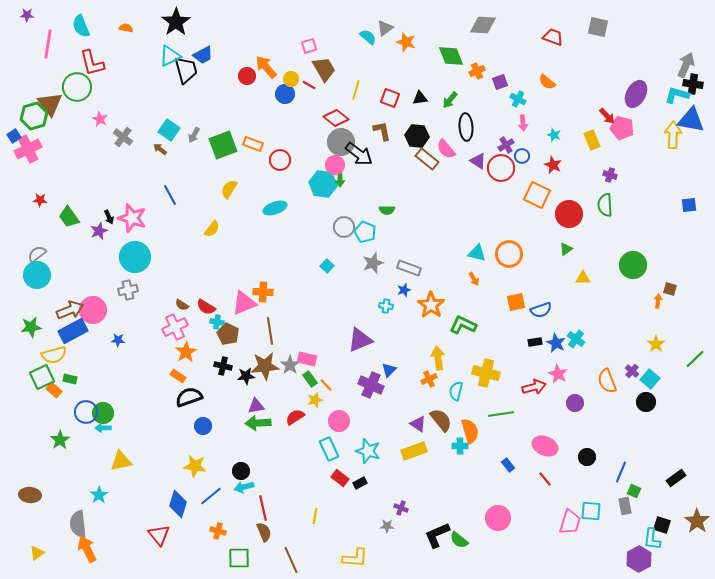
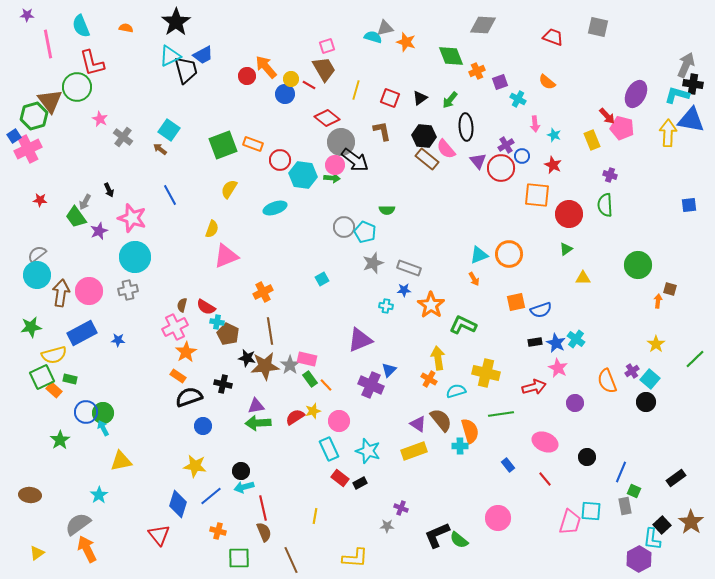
gray triangle at (385, 28): rotated 24 degrees clockwise
cyan semicircle at (368, 37): moved 5 px right; rotated 24 degrees counterclockwise
pink line at (48, 44): rotated 20 degrees counterclockwise
pink square at (309, 46): moved 18 px right
black triangle at (420, 98): rotated 28 degrees counterclockwise
brown triangle at (50, 104): moved 3 px up
red diamond at (336, 118): moved 9 px left
pink arrow at (523, 123): moved 12 px right, 1 px down
gray arrow at (194, 135): moved 109 px left, 67 px down
yellow arrow at (673, 135): moved 5 px left, 2 px up
black hexagon at (417, 136): moved 7 px right
black arrow at (359, 154): moved 4 px left, 6 px down
purple triangle at (478, 161): rotated 18 degrees clockwise
green arrow at (340, 179): moved 8 px left, 1 px up; rotated 84 degrees counterclockwise
cyan hexagon at (323, 184): moved 20 px left, 9 px up
orange square at (537, 195): rotated 20 degrees counterclockwise
green trapezoid at (69, 217): moved 7 px right
black arrow at (109, 217): moved 27 px up
yellow semicircle at (212, 229): rotated 18 degrees counterclockwise
cyan triangle at (477, 253): moved 2 px right, 2 px down; rotated 36 degrees counterclockwise
green circle at (633, 265): moved 5 px right
cyan square at (327, 266): moved 5 px left, 13 px down; rotated 16 degrees clockwise
blue star at (404, 290): rotated 16 degrees clockwise
orange cross at (263, 292): rotated 30 degrees counterclockwise
pink triangle at (244, 303): moved 18 px left, 47 px up
brown semicircle at (182, 305): rotated 72 degrees clockwise
brown arrow at (70, 310): moved 9 px left, 17 px up; rotated 60 degrees counterclockwise
pink circle at (93, 310): moved 4 px left, 19 px up
blue rectangle at (73, 331): moved 9 px right, 2 px down
black cross at (223, 366): moved 18 px down
purple cross at (632, 371): rotated 16 degrees clockwise
pink star at (558, 374): moved 6 px up
black star at (246, 376): moved 1 px right, 18 px up; rotated 18 degrees clockwise
orange cross at (429, 379): rotated 35 degrees counterclockwise
cyan semicircle at (456, 391): rotated 60 degrees clockwise
yellow star at (315, 400): moved 2 px left, 11 px down
cyan arrow at (103, 428): rotated 63 degrees clockwise
pink ellipse at (545, 446): moved 4 px up
brown star at (697, 521): moved 6 px left, 1 px down
gray semicircle at (78, 524): rotated 60 degrees clockwise
black square at (662, 525): rotated 30 degrees clockwise
